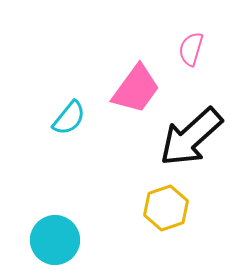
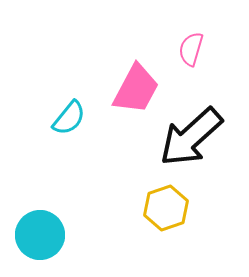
pink trapezoid: rotated 8 degrees counterclockwise
cyan circle: moved 15 px left, 5 px up
